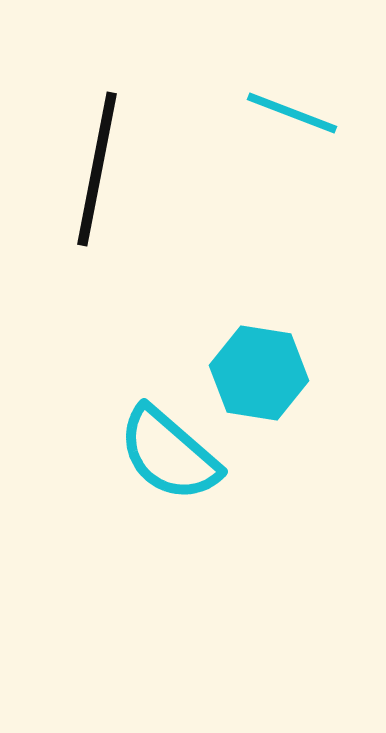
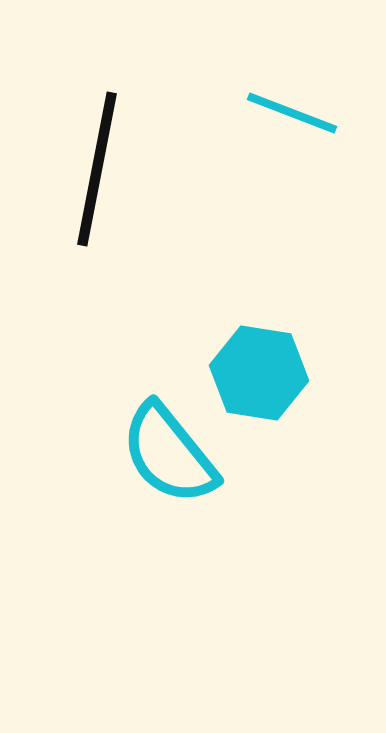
cyan semicircle: rotated 10 degrees clockwise
